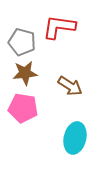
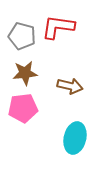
red L-shape: moved 1 px left
gray pentagon: moved 6 px up
brown arrow: rotated 20 degrees counterclockwise
pink pentagon: rotated 16 degrees counterclockwise
